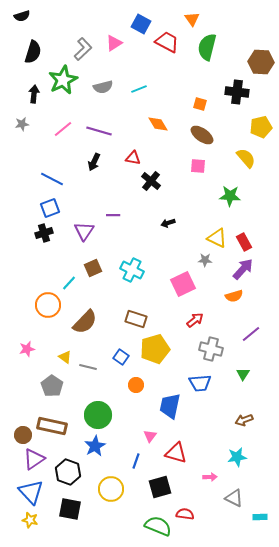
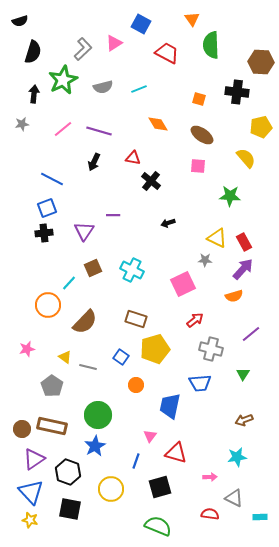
black semicircle at (22, 16): moved 2 px left, 5 px down
red trapezoid at (167, 42): moved 11 px down
green semicircle at (207, 47): moved 4 px right, 2 px up; rotated 16 degrees counterclockwise
orange square at (200, 104): moved 1 px left, 5 px up
blue square at (50, 208): moved 3 px left
black cross at (44, 233): rotated 12 degrees clockwise
brown circle at (23, 435): moved 1 px left, 6 px up
red semicircle at (185, 514): moved 25 px right
